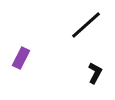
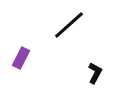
black line: moved 17 px left
